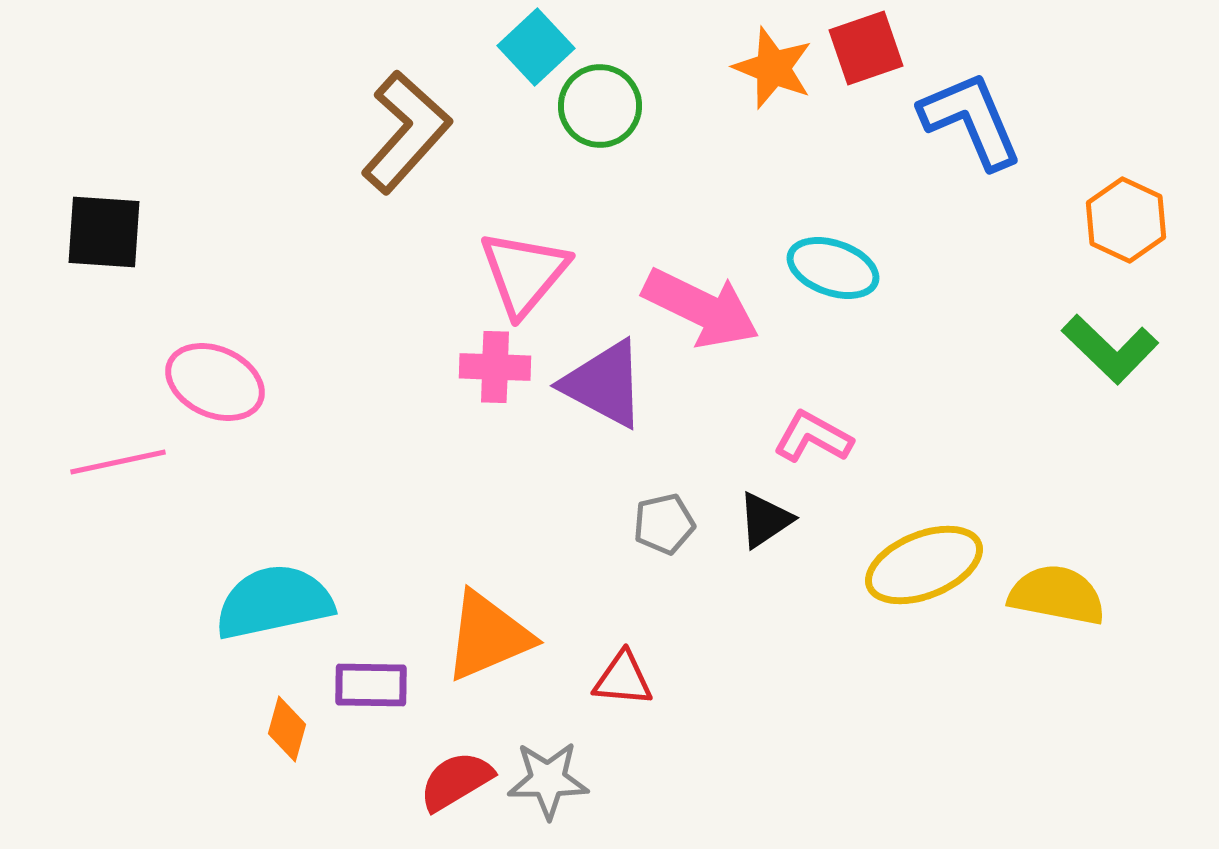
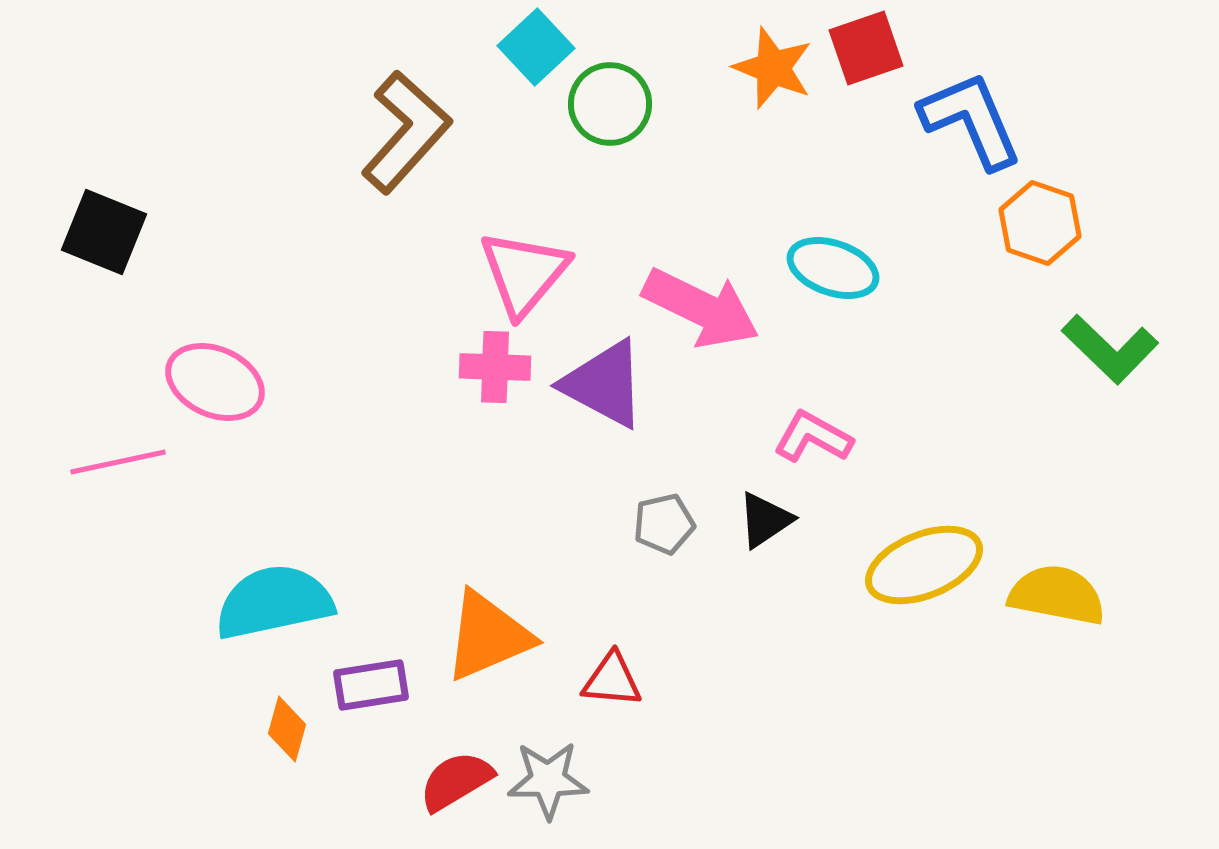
green circle: moved 10 px right, 2 px up
orange hexagon: moved 86 px left, 3 px down; rotated 6 degrees counterclockwise
black square: rotated 18 degrees clockwise
red triangle: moved 11 px left, 1 px down
purple rectangle: rotated 10 degrees counterclockwise
